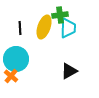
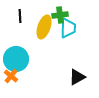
black line: moved 12 px up
black triangle: moved 8 px right, 6 px down
